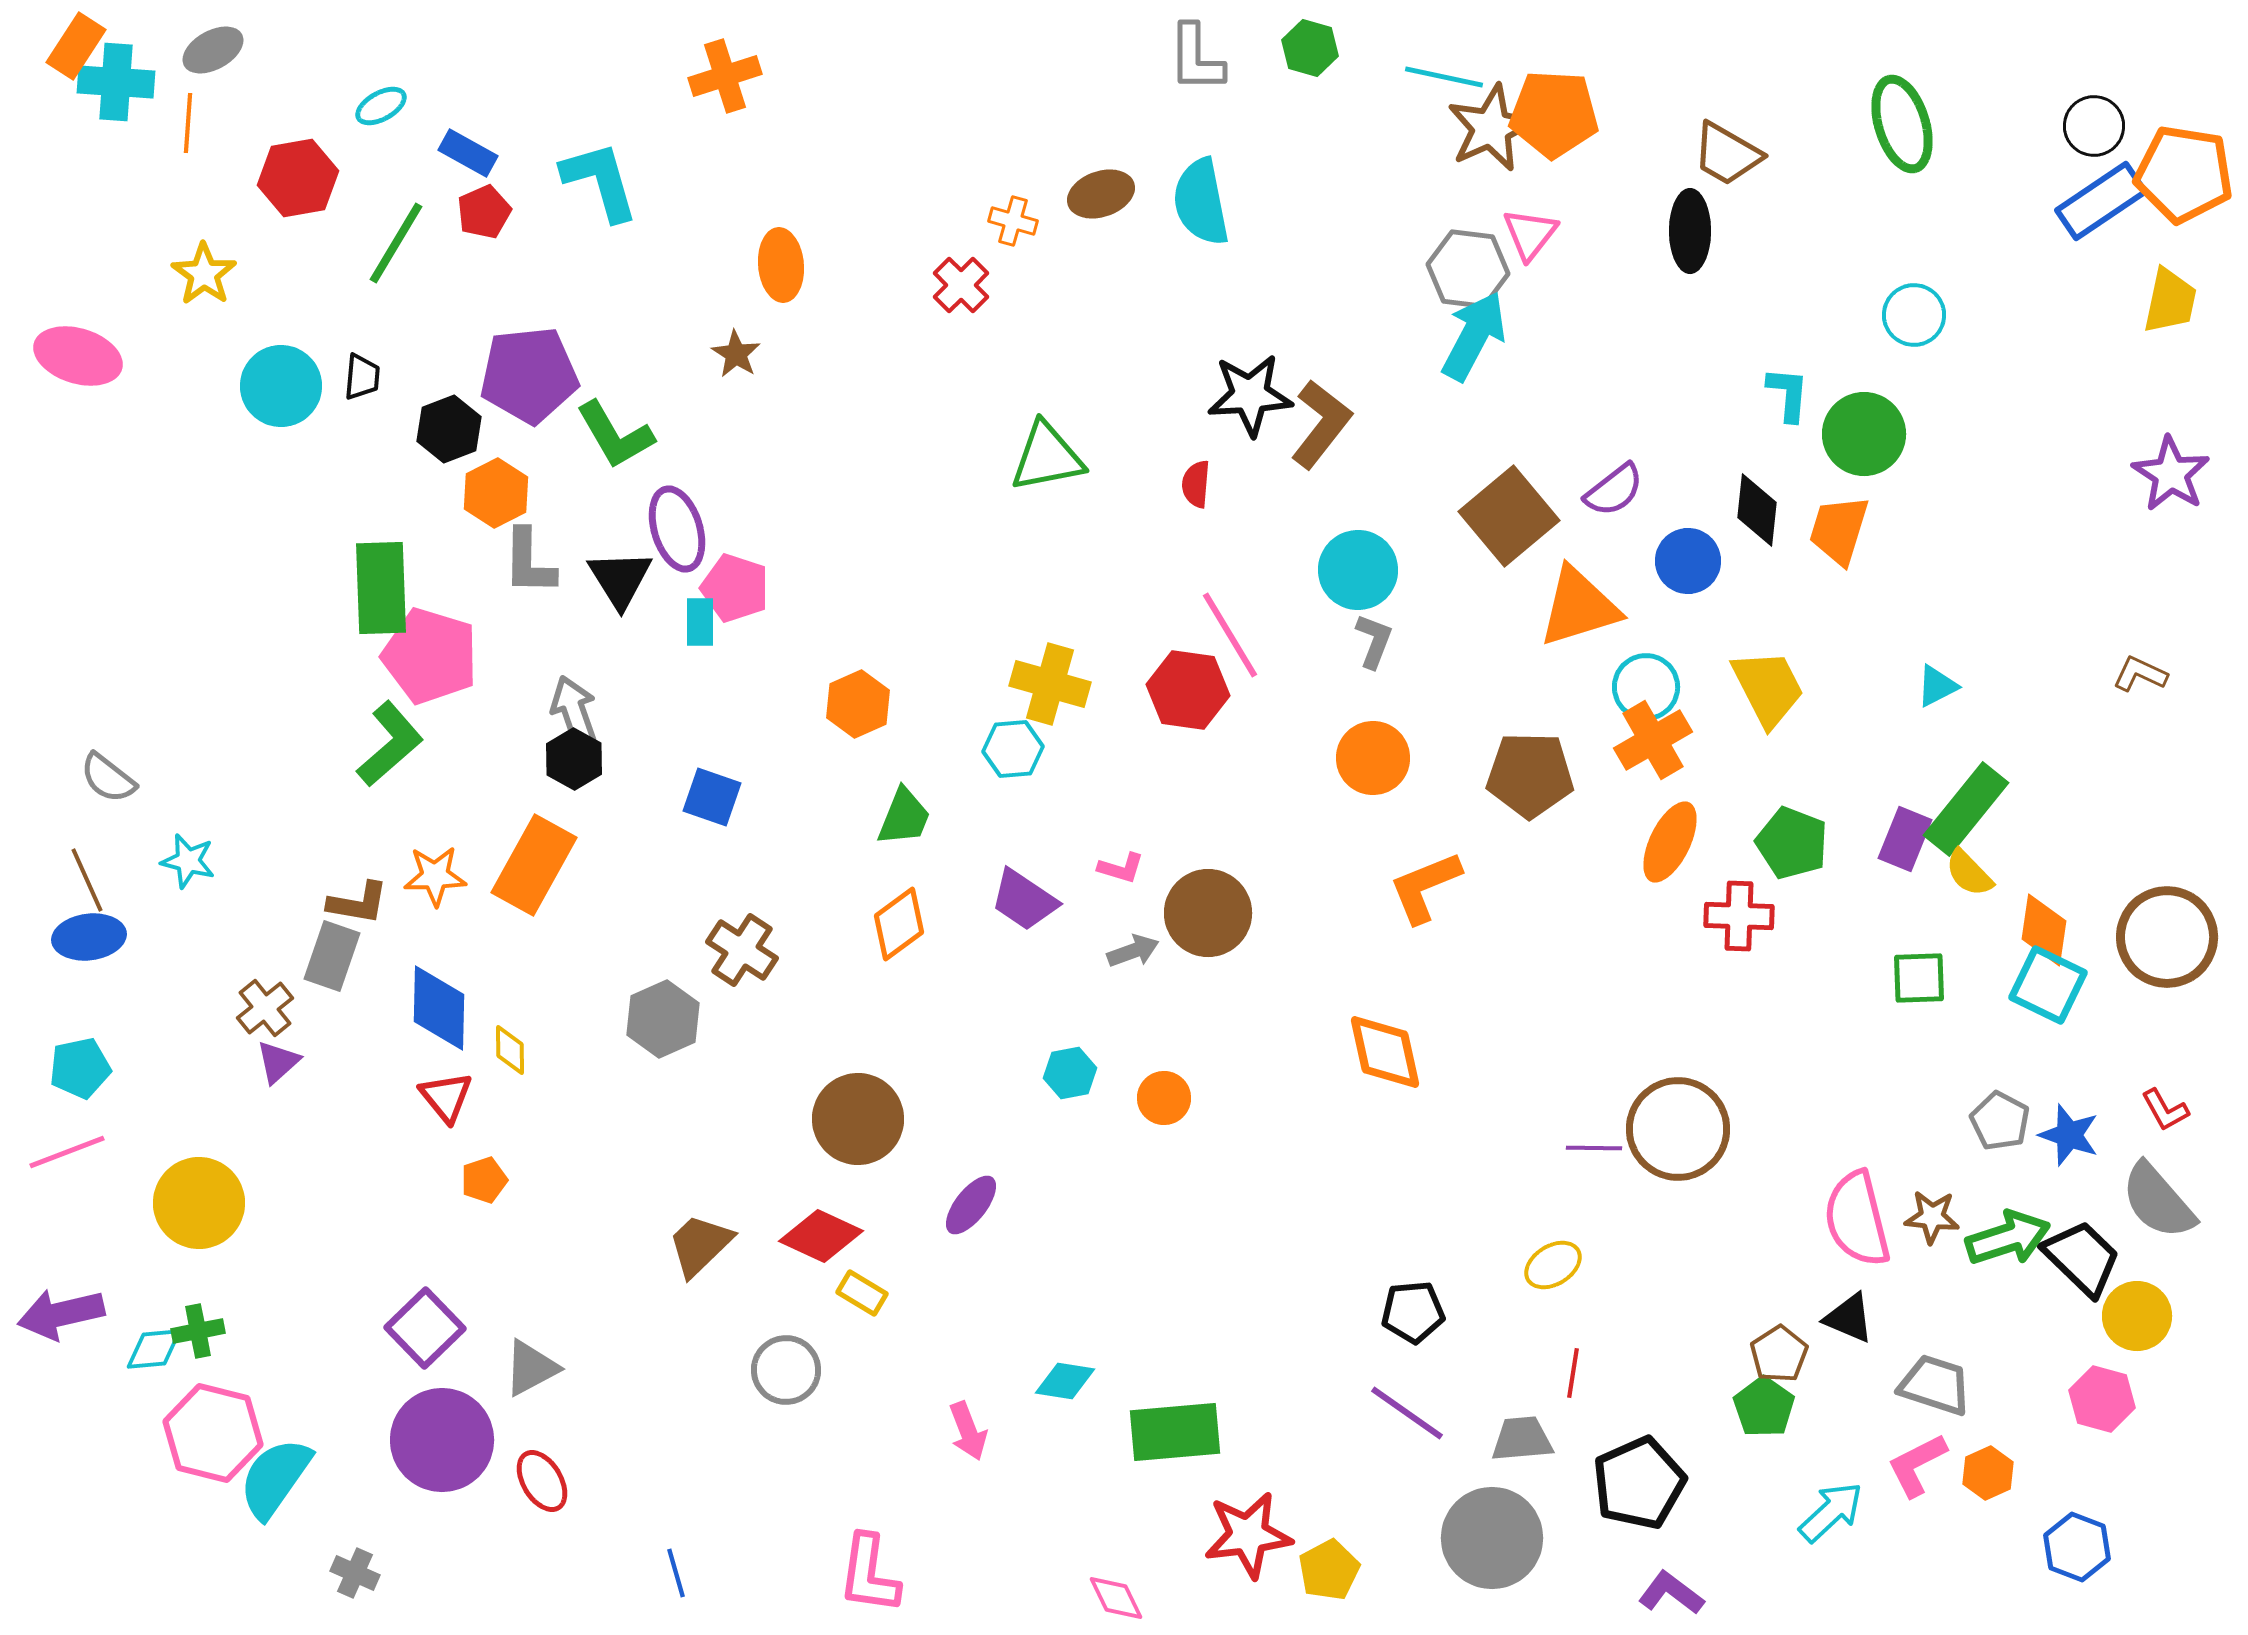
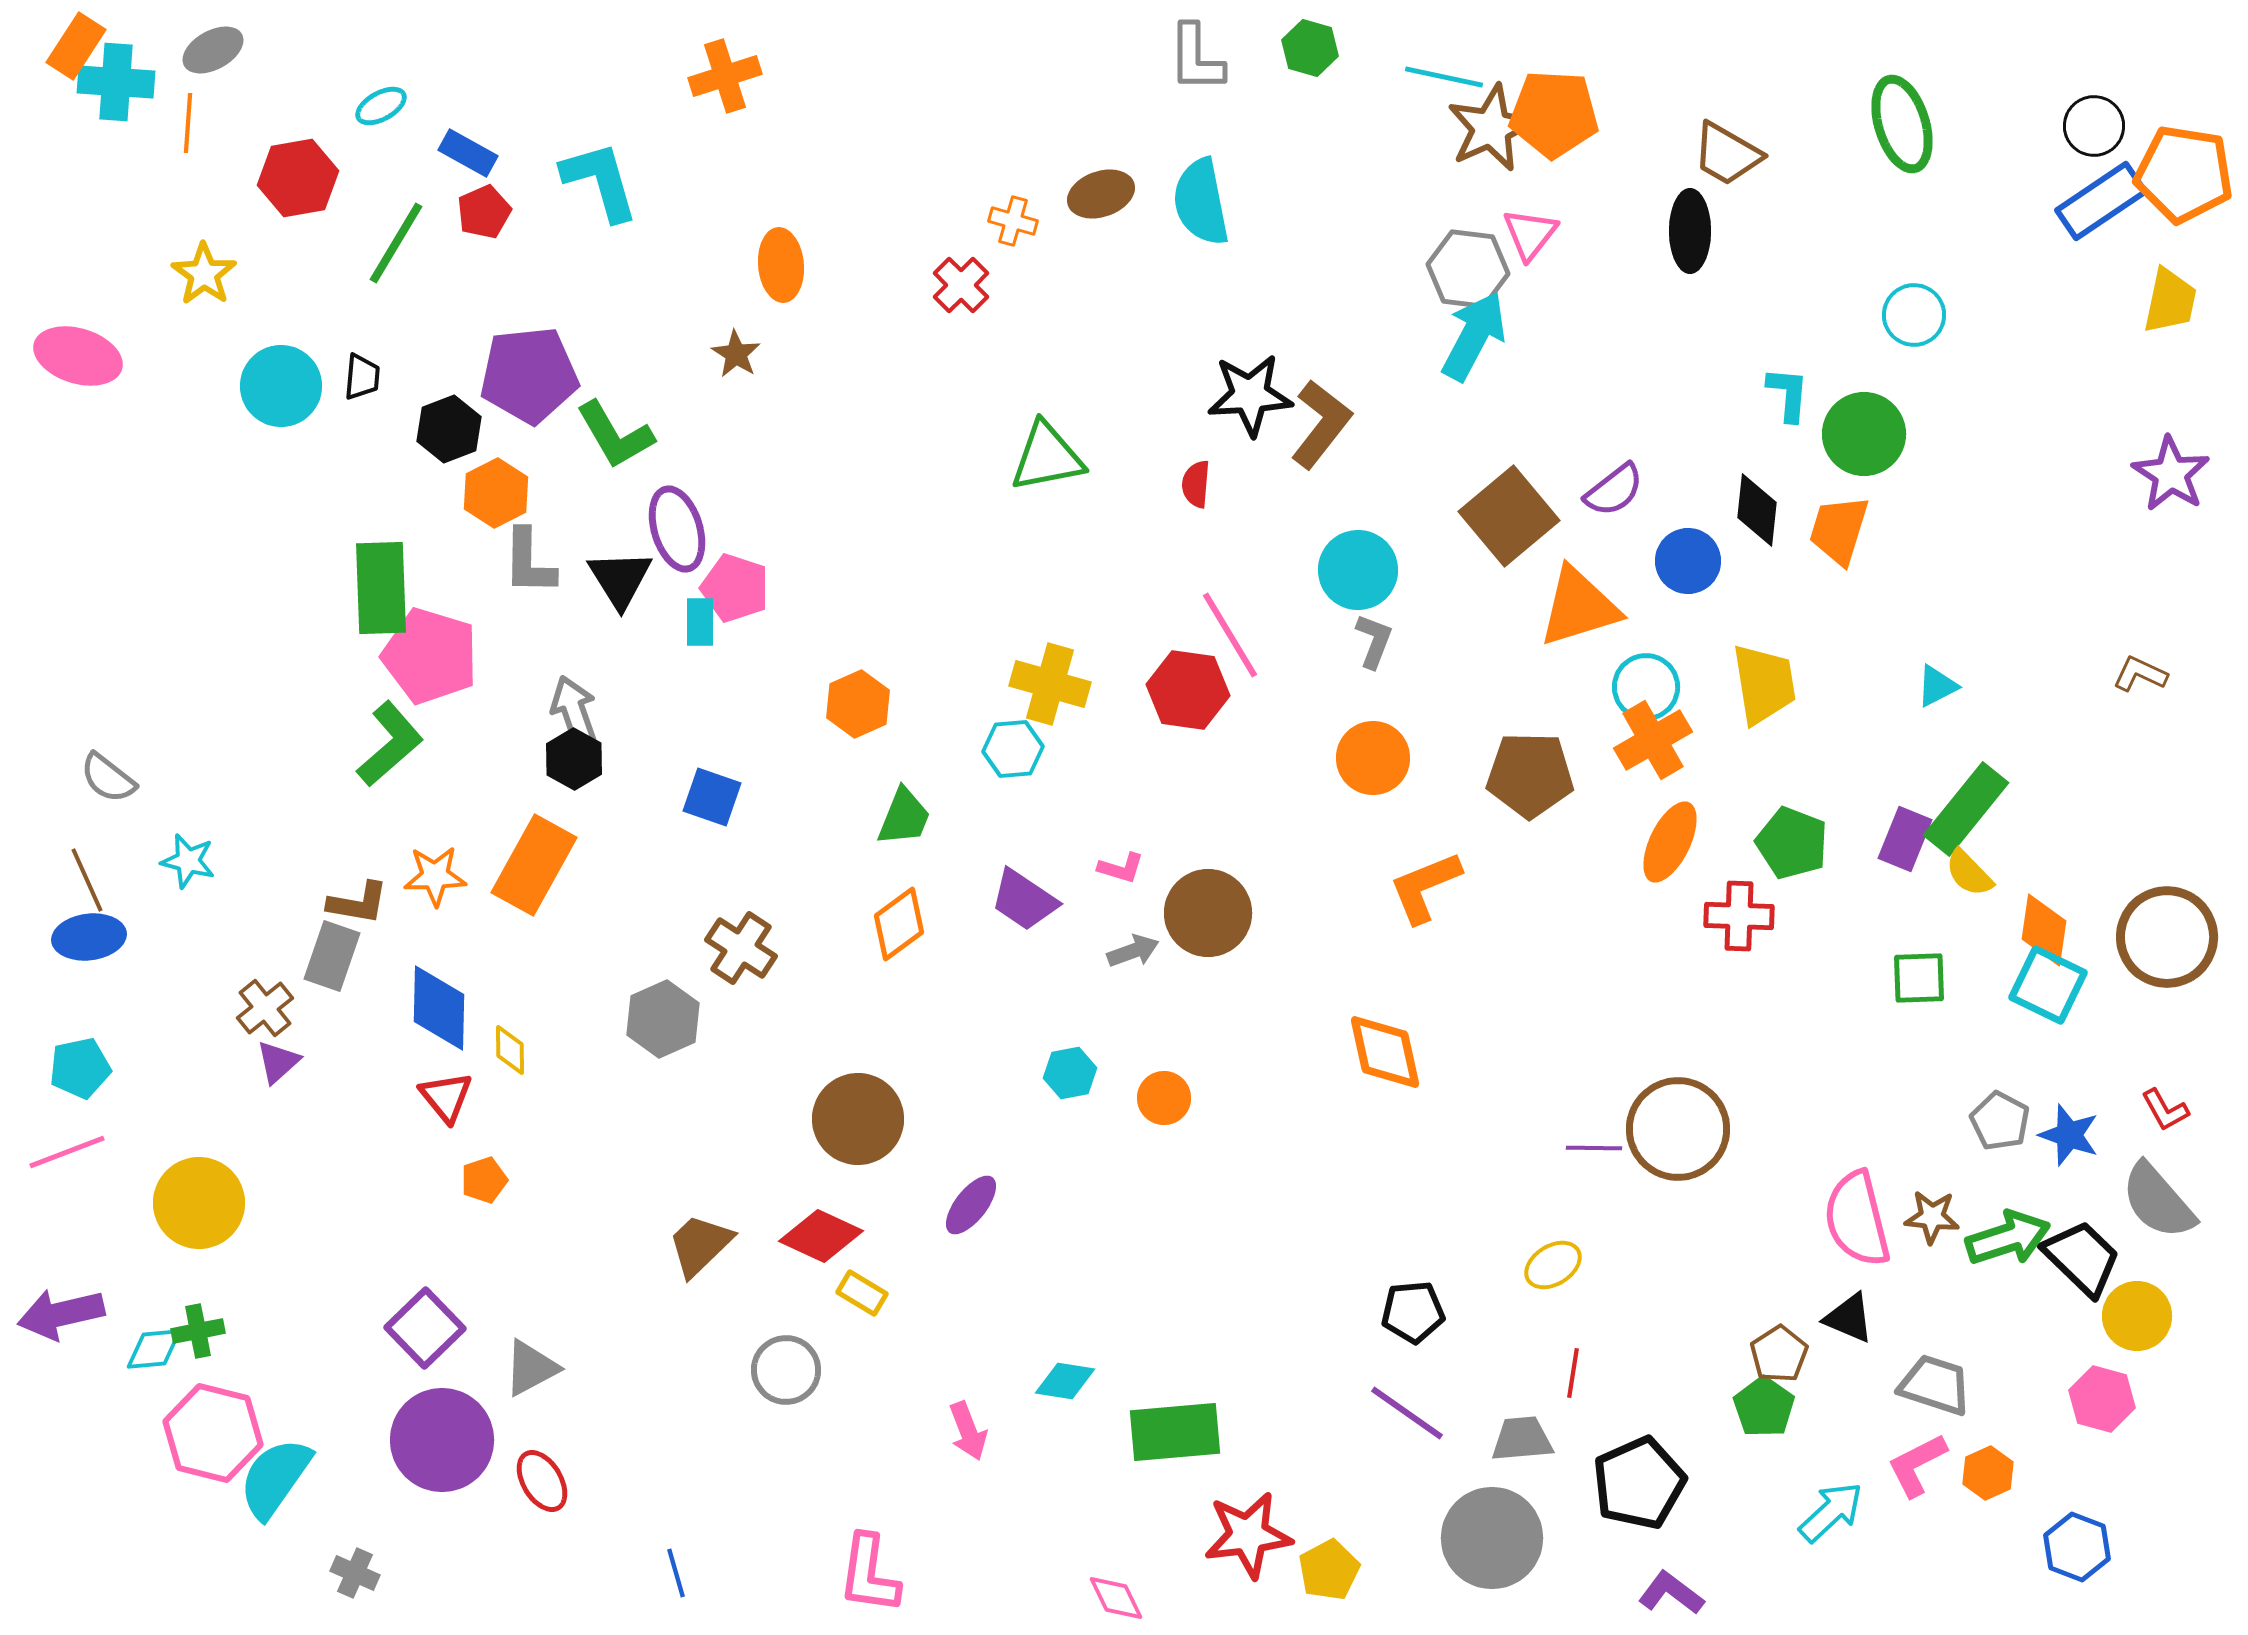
yellow trapezoid at (1768, 688): moved 4 px left, 4 px up; rotated 18 degrees clockwise
brown cross at (742, 950): moved 1 px left, 2 px up
